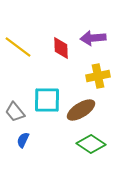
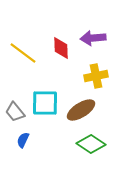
yellow line: moved 5 px right, 6 px down
yellow cross: moved 2 px left
cyan square: moved 2 px left, 3 px down
